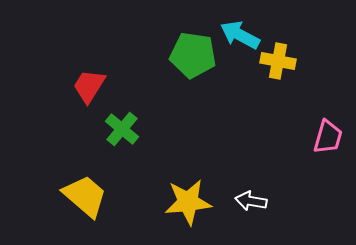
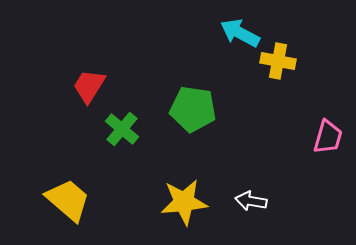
cyan arrow: moved 2 px up
green pentagon: moved 54 px down
yellow trapezoid: moved 17 px left, 4 px down
yellow star: moved 4 px left
